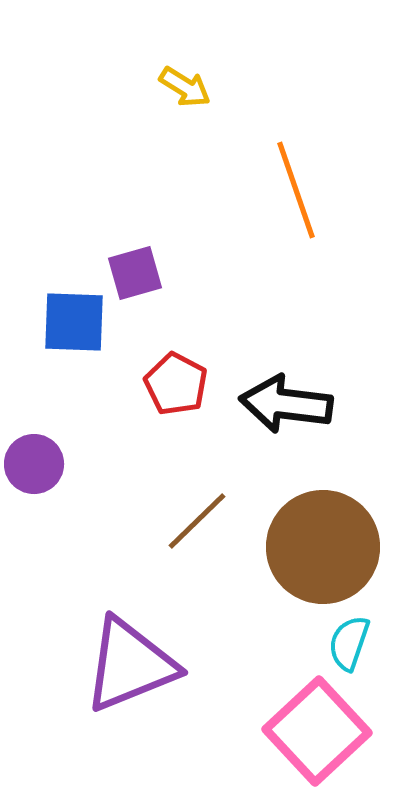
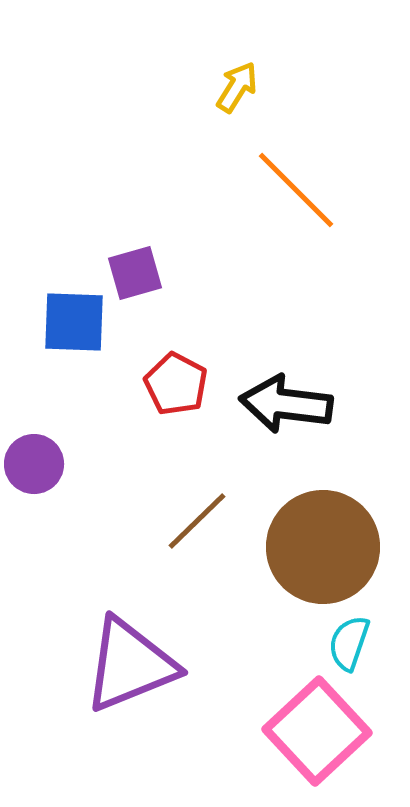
yellow arrow: moved 52 px right; rotated 90 degrees counterclockwise
orange line: rotated 26 degrees counterclockwise
